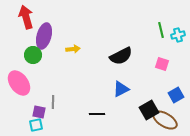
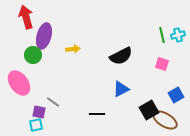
green line: moved 1 px right, 5 px down
gray line: rotated 56 degrees counterclockwise
